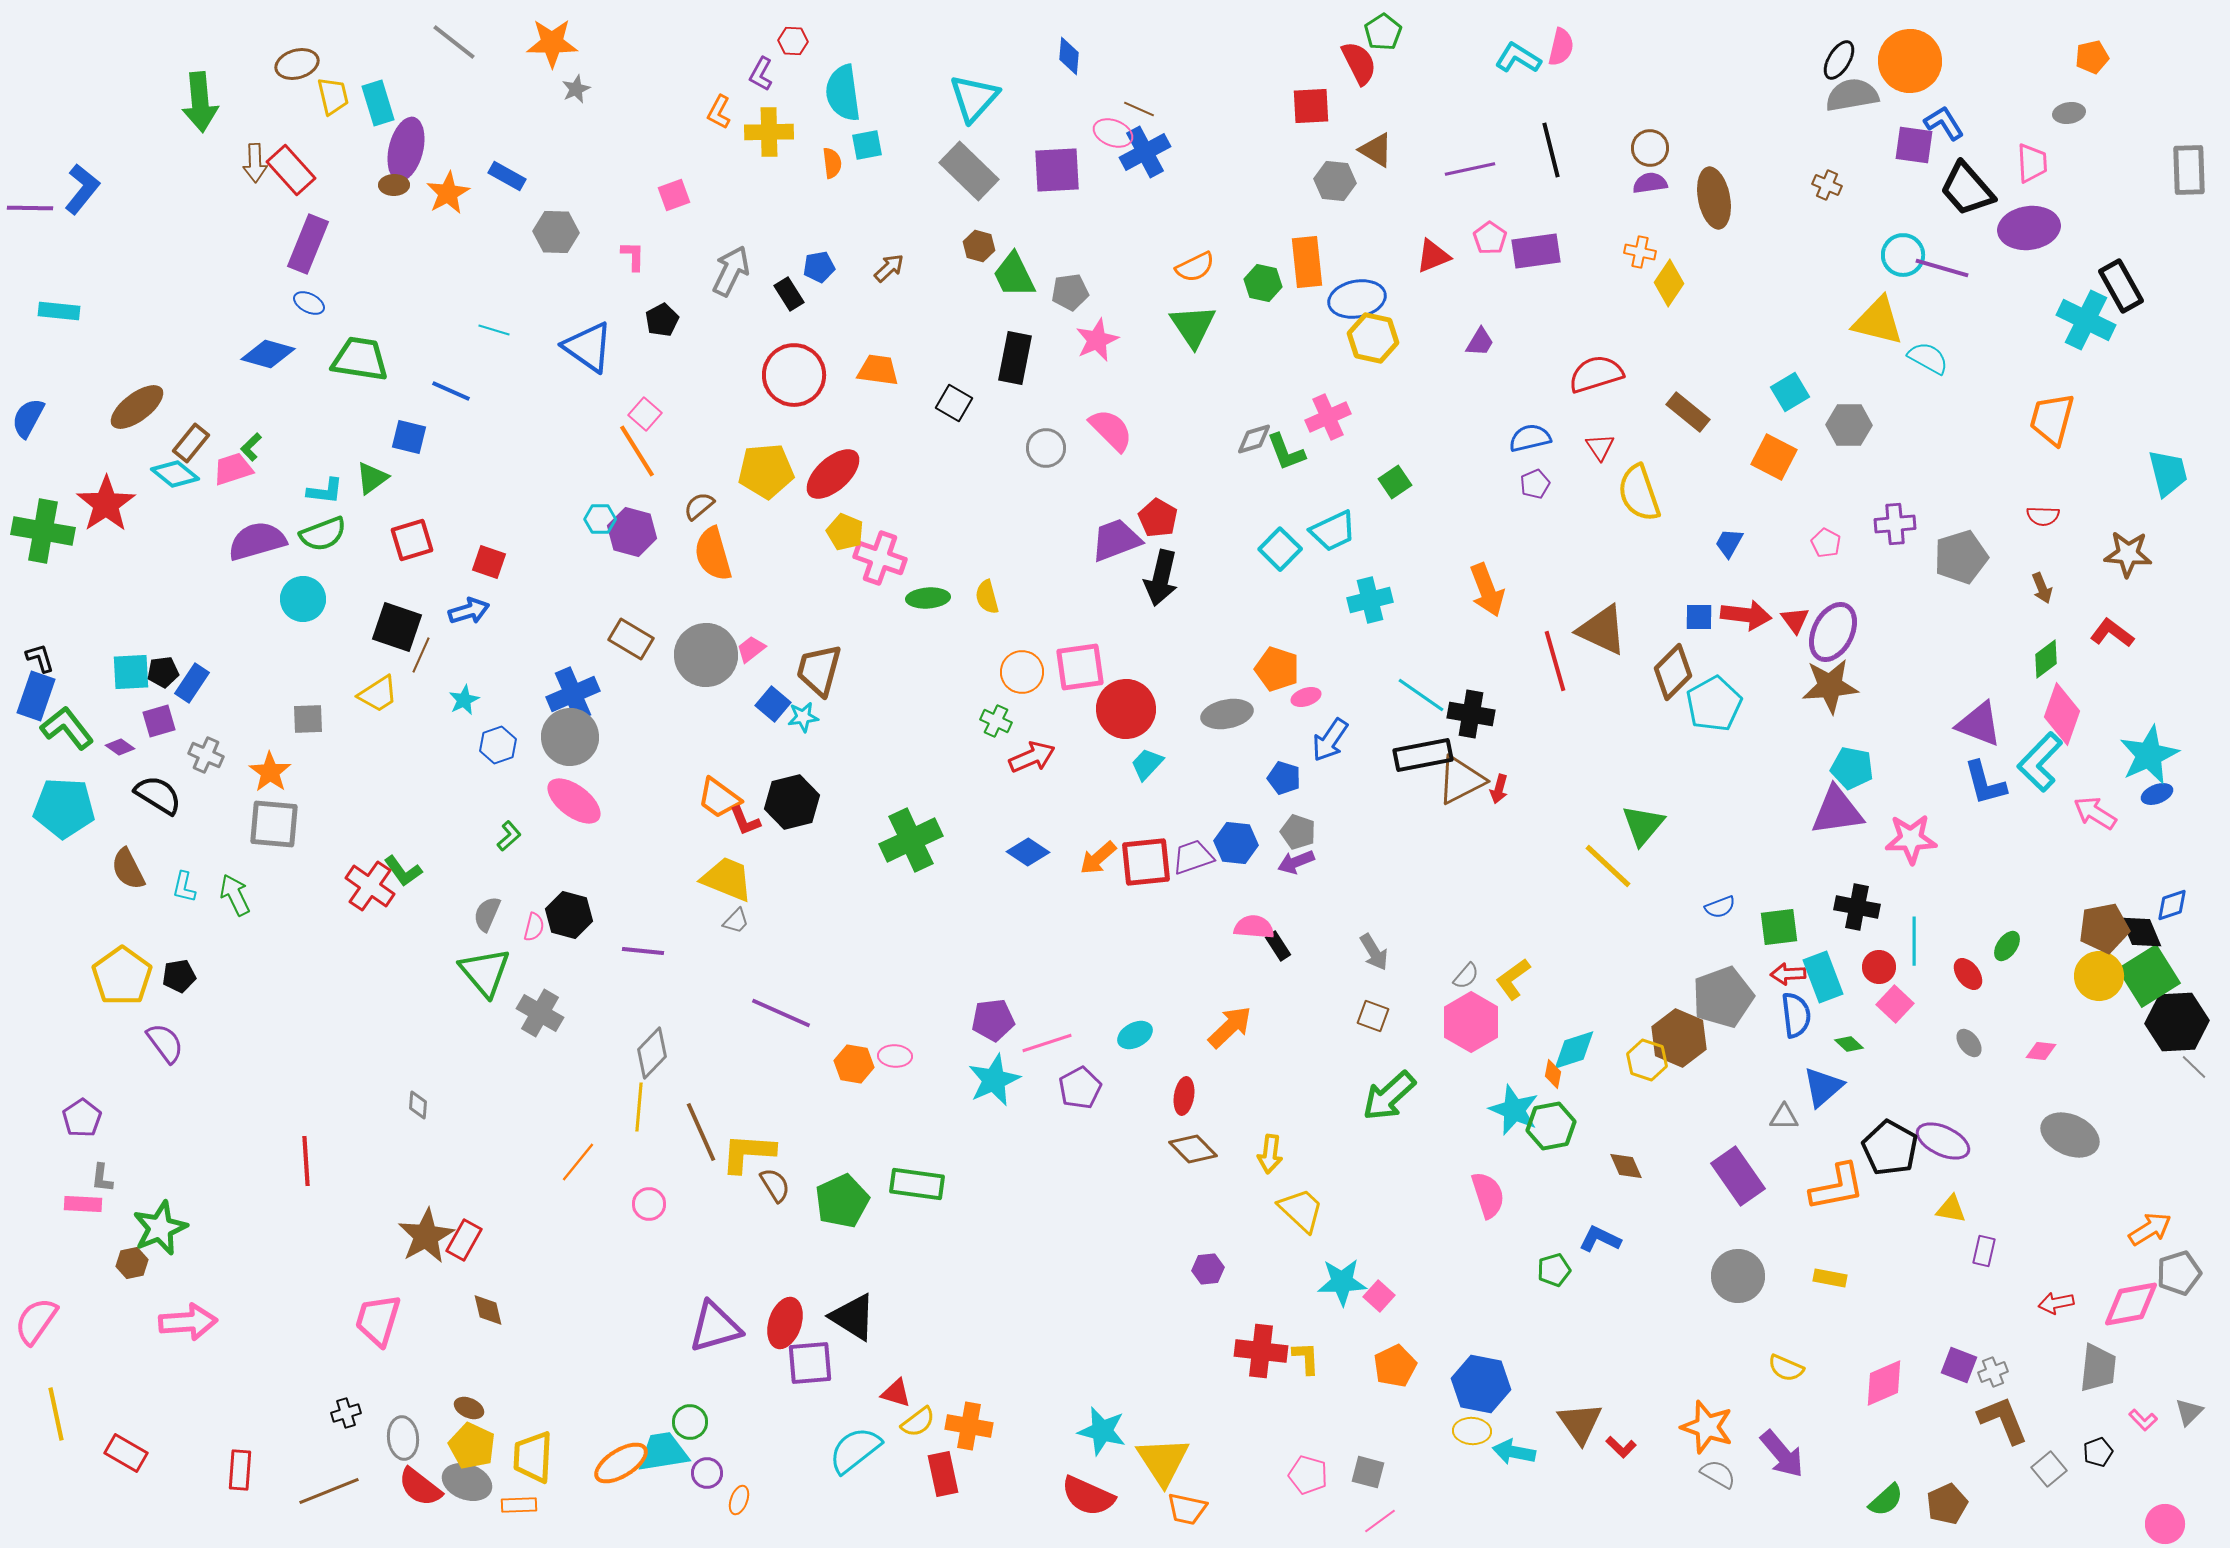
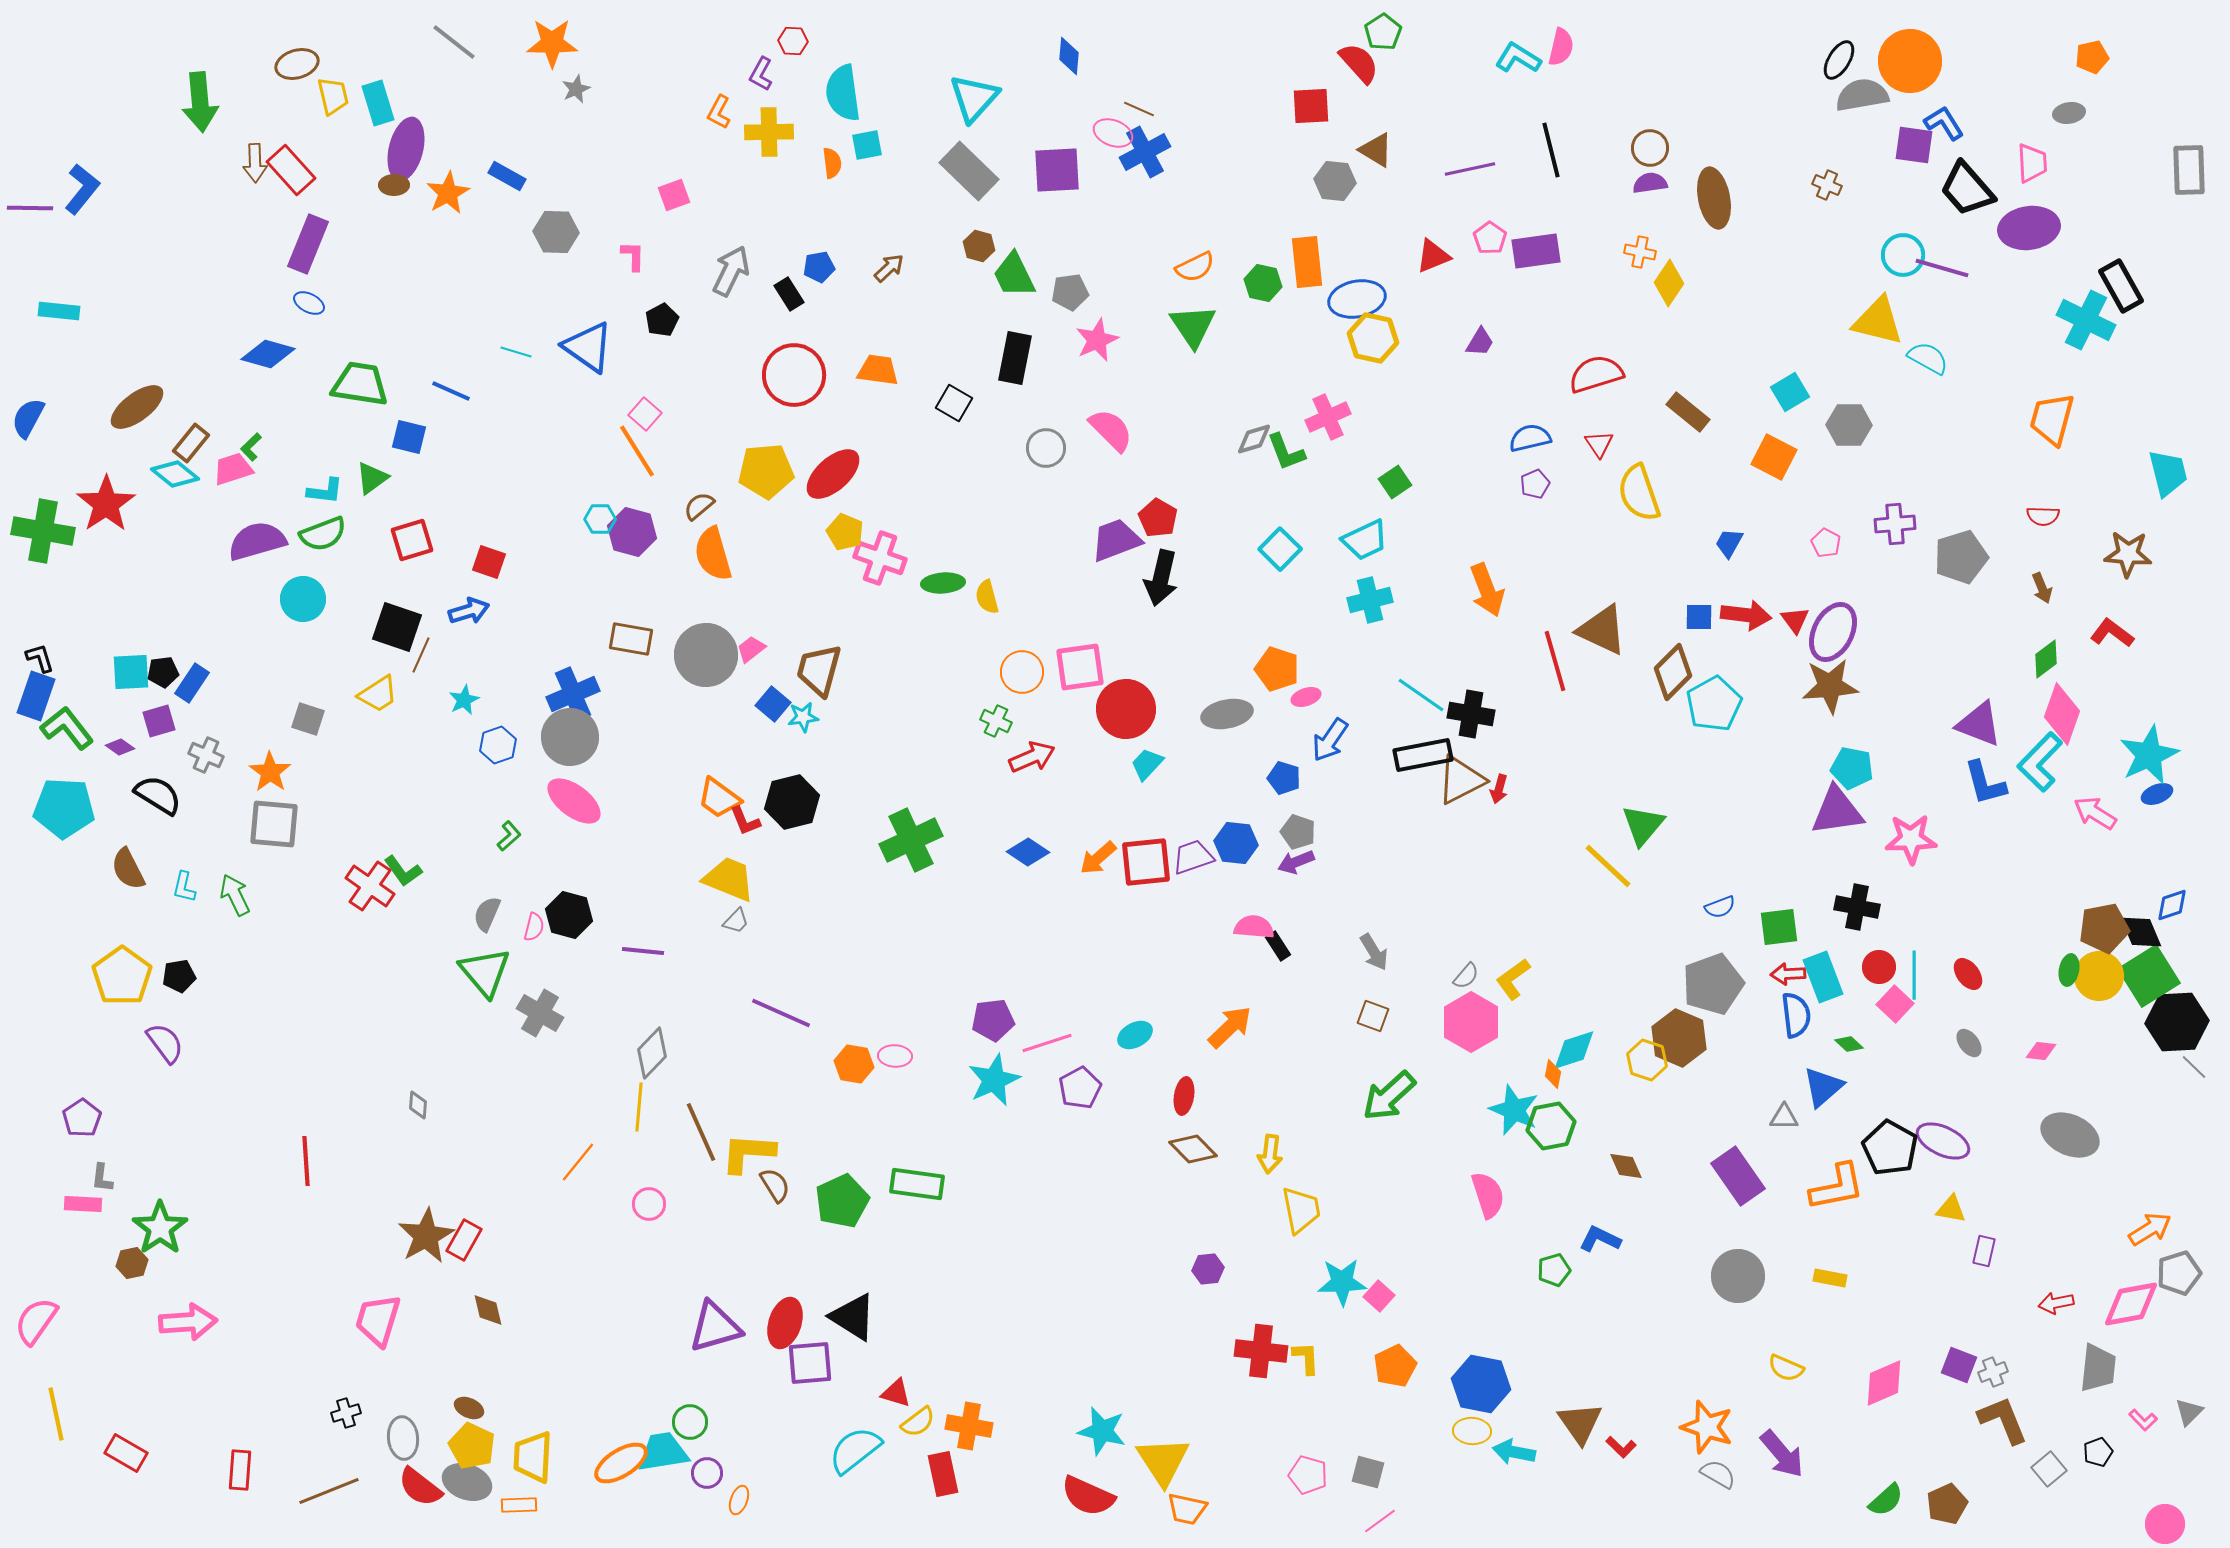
red semicircle at (1359, 63): rotated 15 degrees counterclockwise
gray semicircle at (1852, 95): moved 10 px right
cyan line at (494, 330): moved 22 px right, 22 px down
green trapezoid at (360, 359): moved 25 px down
red triangle at (1600, 447): moved 1 px left, 3 px up
cyan trapezoid at (1333, 531): moved 32 px right, 9 px down
green ellipse at (928, 598): moved 15 px right, 15 px up
brown rectangle at (631, 639): rotated 21 degrees counterclockwise
gray square at (308, 719): rotated 20 degrees clockwise
yellow trapezoid at (727, 879): moved 2 px right
cyan line at (1914, 941): moved 34 px down
green ellipse at (2007, 946): moved 62 px right, 24 px down; rotated 24 degrees counterclockwise
gray pentagon at (1723, 997): moved 10 px left, 13 px up
yellow trapezoid at (1301, 1210): rotated 36 degrees clockwise
green star at (160, 1228): rotated 12 degrees counterclockwise
